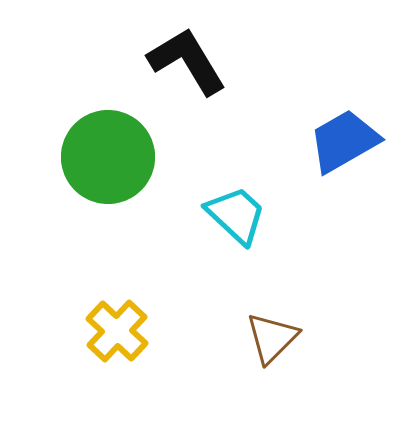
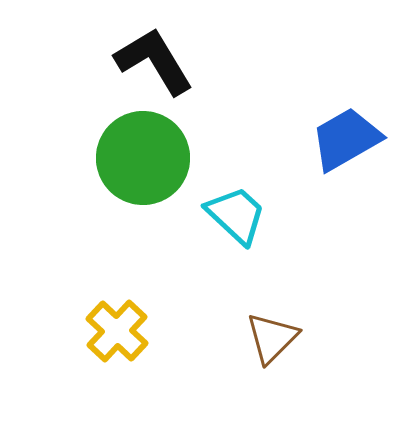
black L-shape: moved 33 px left
blue trapezoid: moved 2 px right, 2 px up
green circle: moved 35 px right, 1 px down
